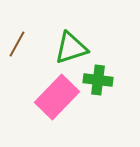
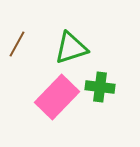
green cross: moved 2 px right, 7 px down
